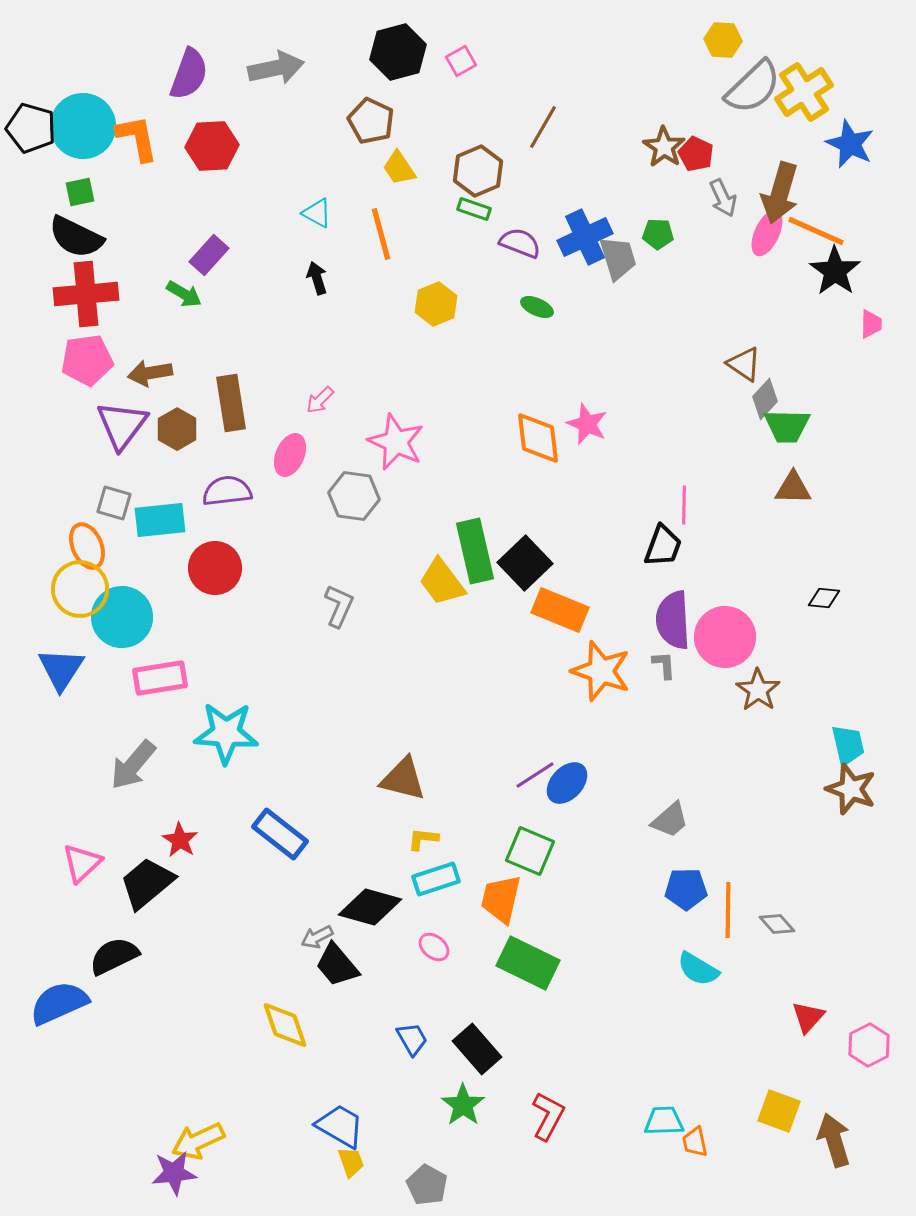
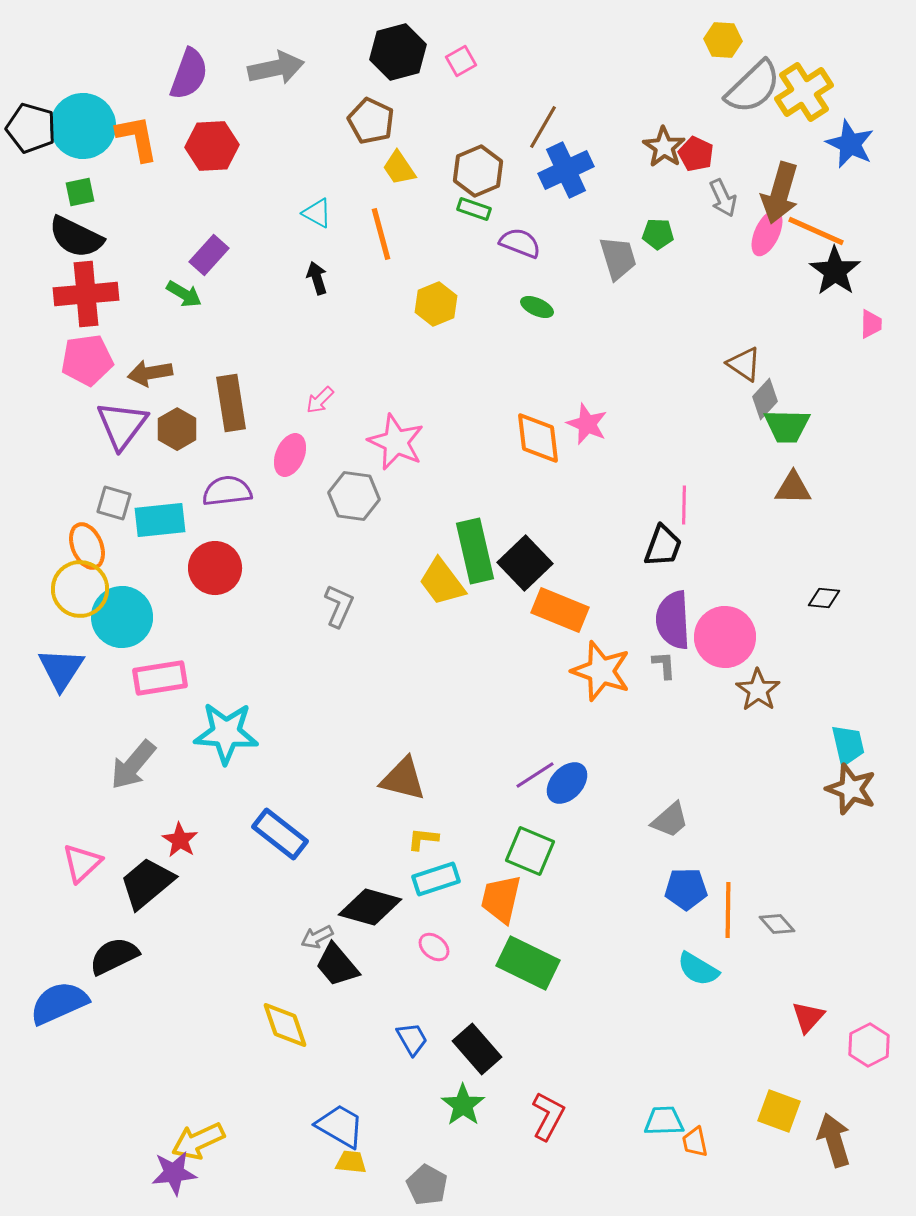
blue cross at (585, 237): moved 19 px left, 67 px up
yellow trapezoid at (351, 1162): rotated 64 degrees counterclockwise
